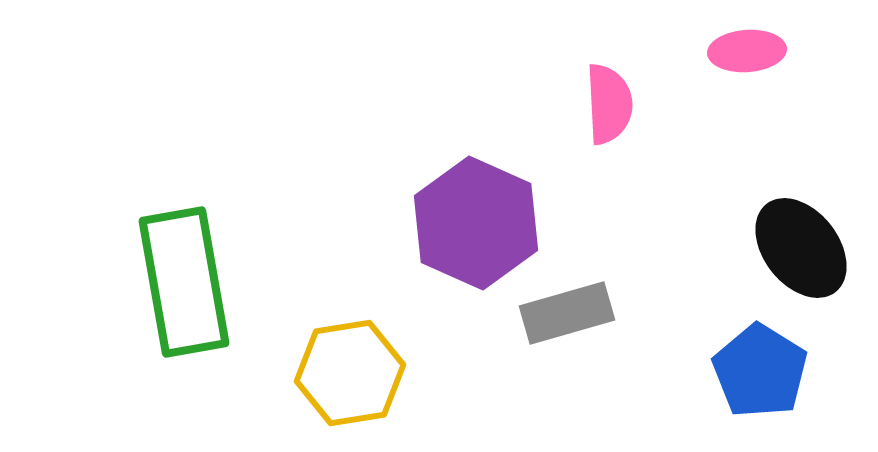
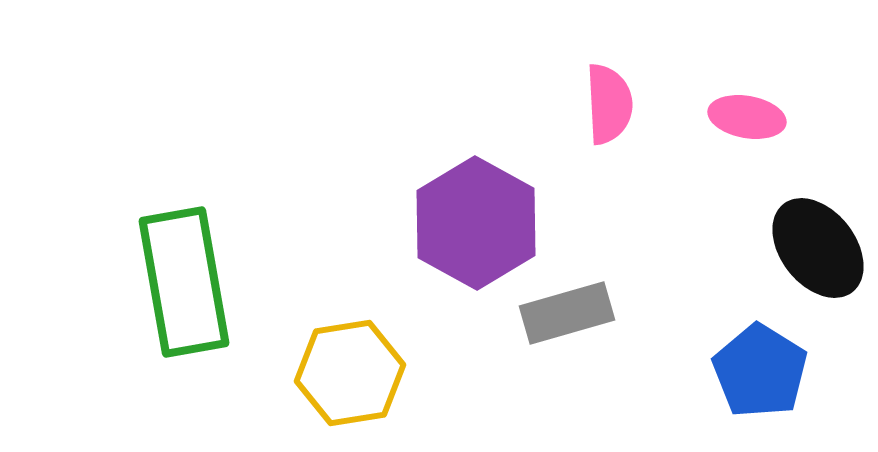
pink ellipse: moved 66 px down; rotated 14 degrees clockwise
purple hexagon: rotated 5 degrees clockwise
black ellipse: moved 17 px right
